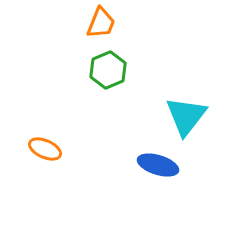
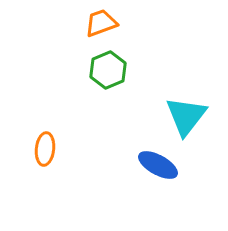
orange trapezoid: rotated 132 degrees counterclockwise
orange ellipse: rotated 72 degrees clockwise
blue ellipse: rotated 12 degrees clockwise
